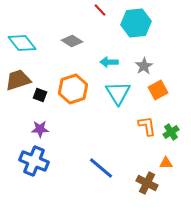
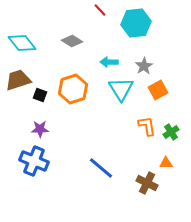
cyan triangle: moved 3 px right, 4 px up
